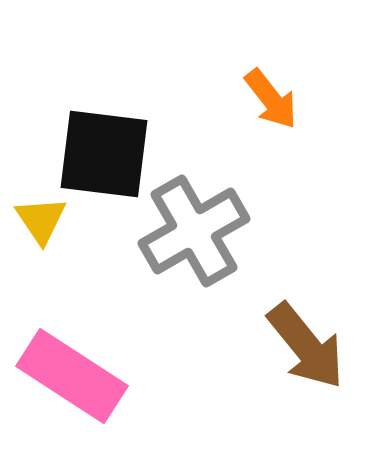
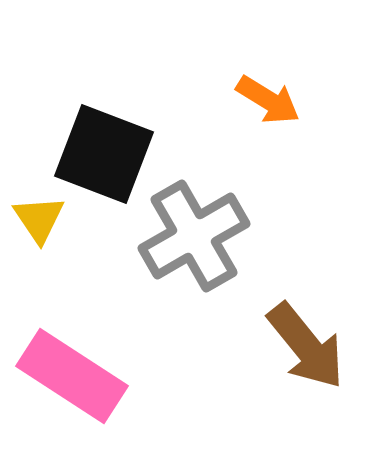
orange arrow: moved 3 px left, 1 px down; rotated 20 degrees counterclockwise
black square: rotated 14 degrees clockwise
yellow triangle: moved 2 px left, 1 px up
gray cross: moved 5 px down
